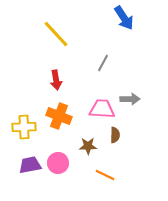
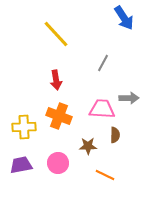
gray arrow: moved 1 px left, 1 px up
purple trapezoid: moved 9 px left
